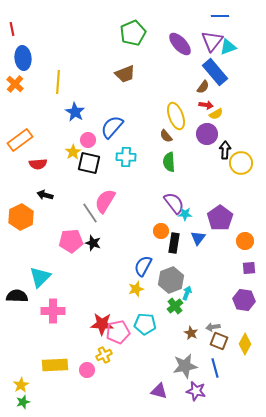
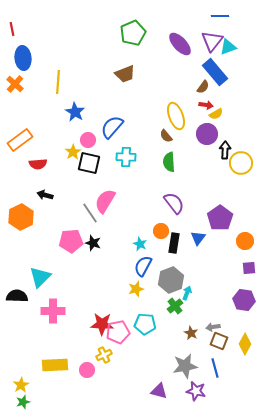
cyan star at (185, 214): moved 45 px left, 30 px down; rotated 24 degrees clockwise
